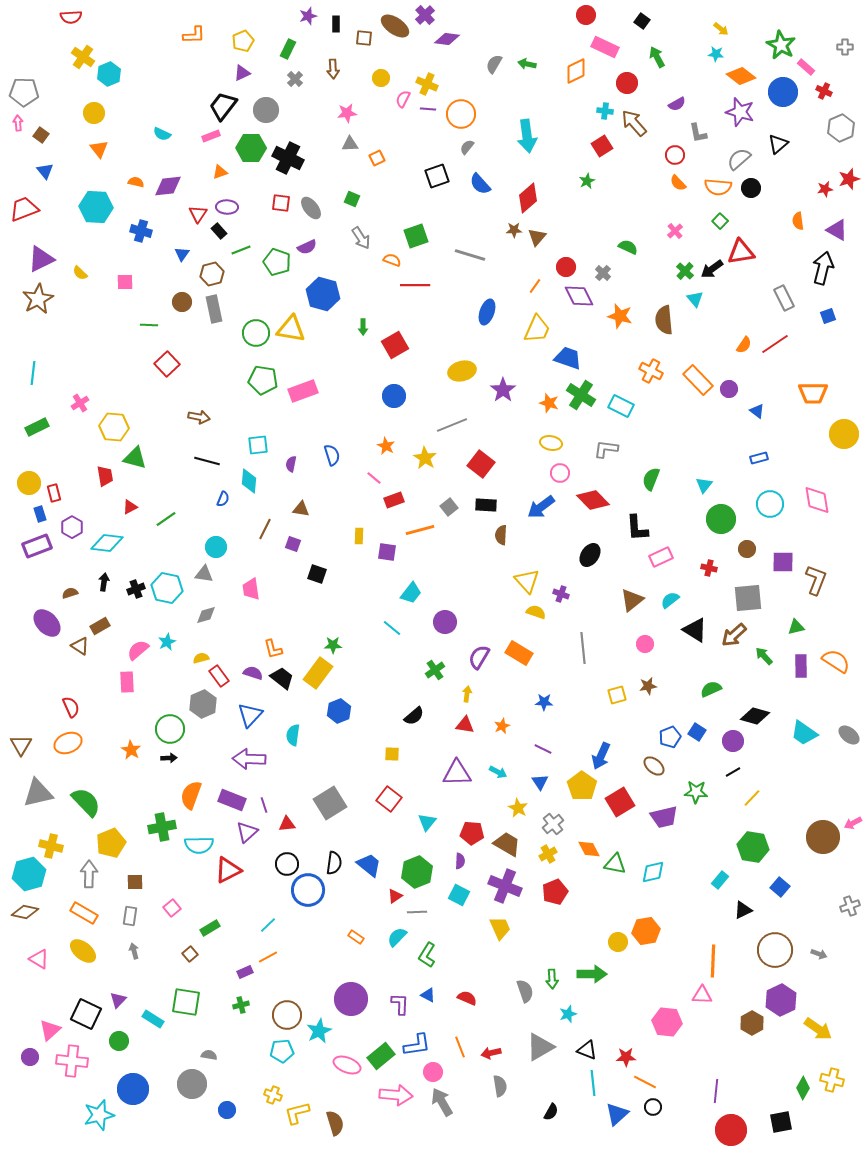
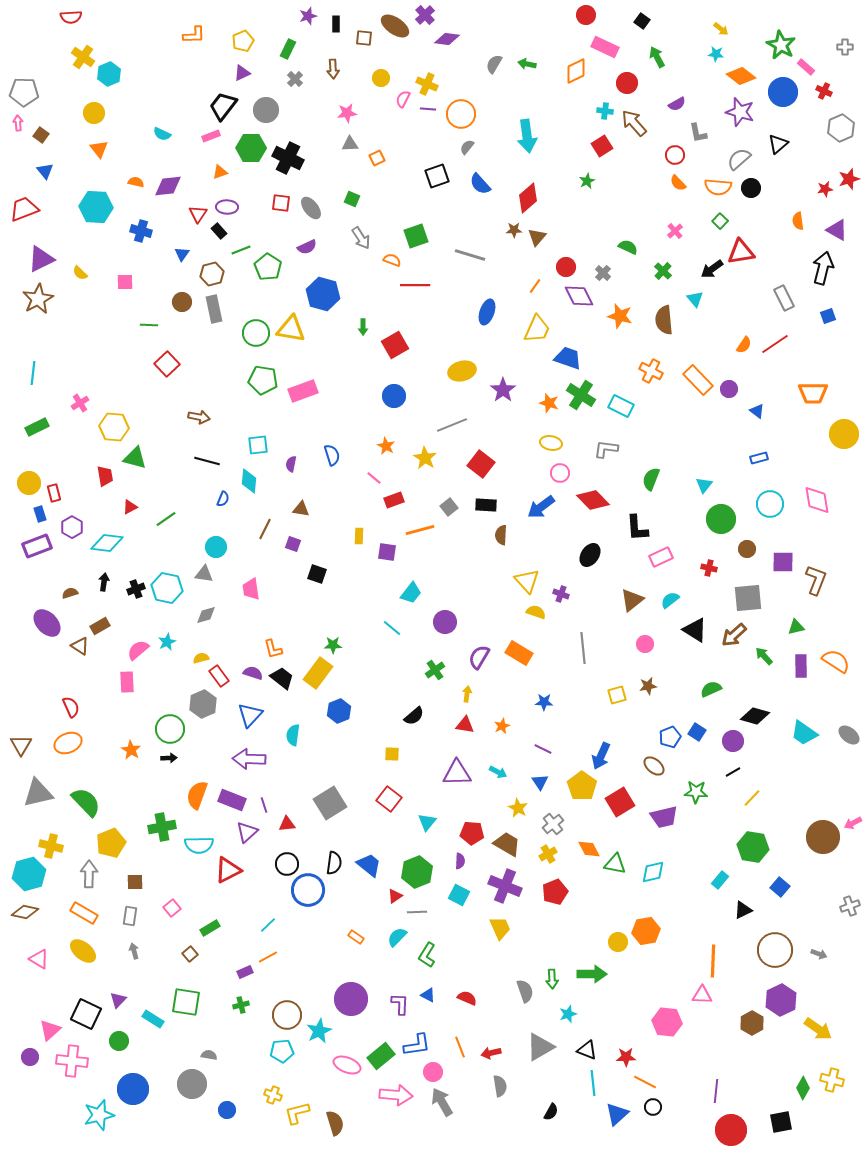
green pentagon at (277, 262): moved 9 px left, 5 px down; rotated 12 degrees clockwise
green cross at (685, 271): moved 22 px left
orange semicircle at (191, 795): moved 6 px right
